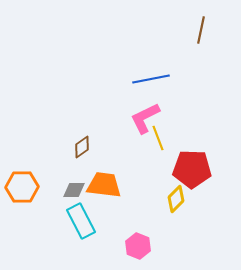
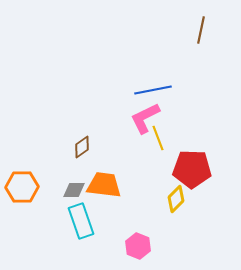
blue line: moved 2 px right, 11 px down
cyan rectangle: rotated 8 degrees clockwise
